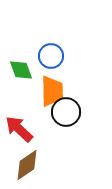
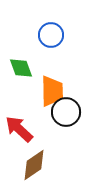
blue circle: moved 21 px up
green diamond: moved 2 px up
brown diamond: moved 7 px right
